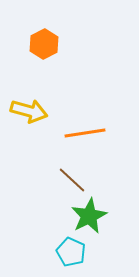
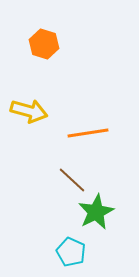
orange hexagon: rotated 16 degrees counterclockwise
orange line: moved 3 px right
green star: moved 7 px right, 4 px up
